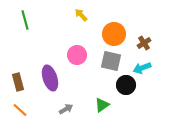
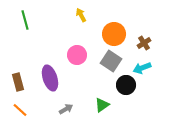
yellow arrow: rotated 16 degrees clockwise
gray square: rotated 20 degrees clockwise
